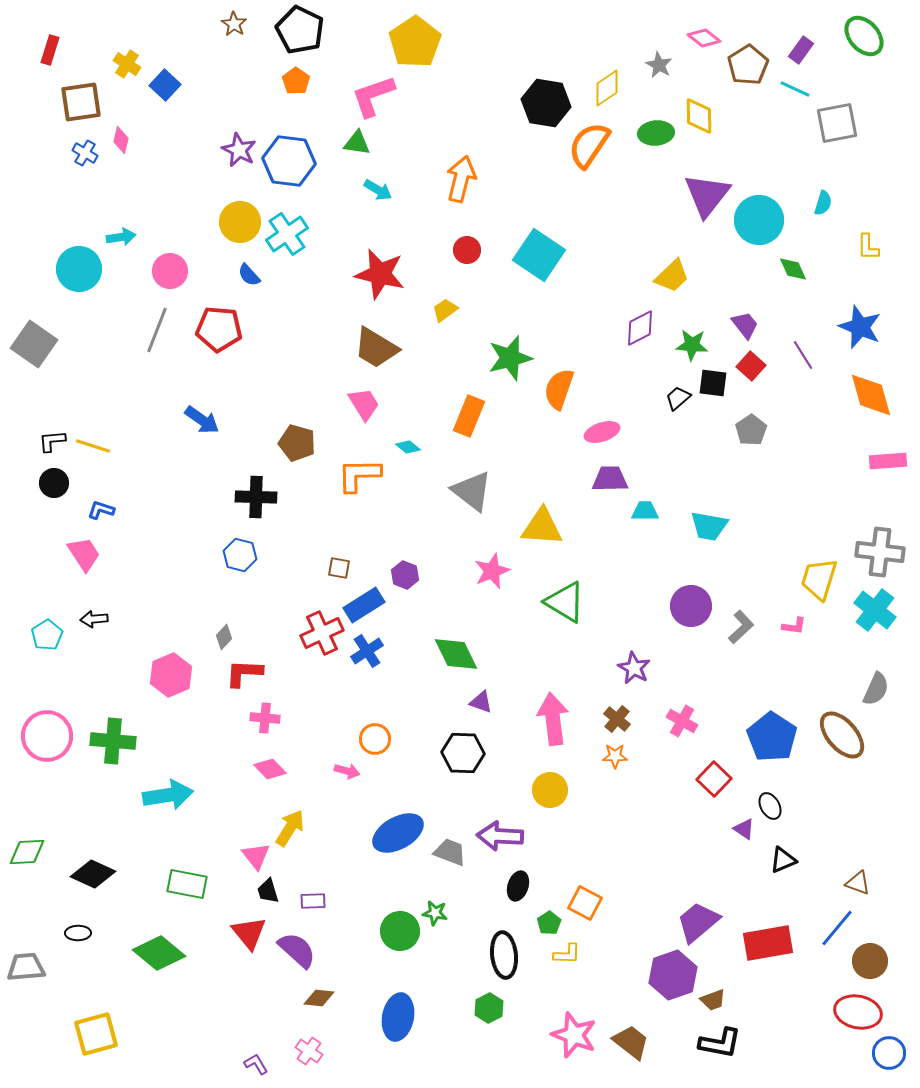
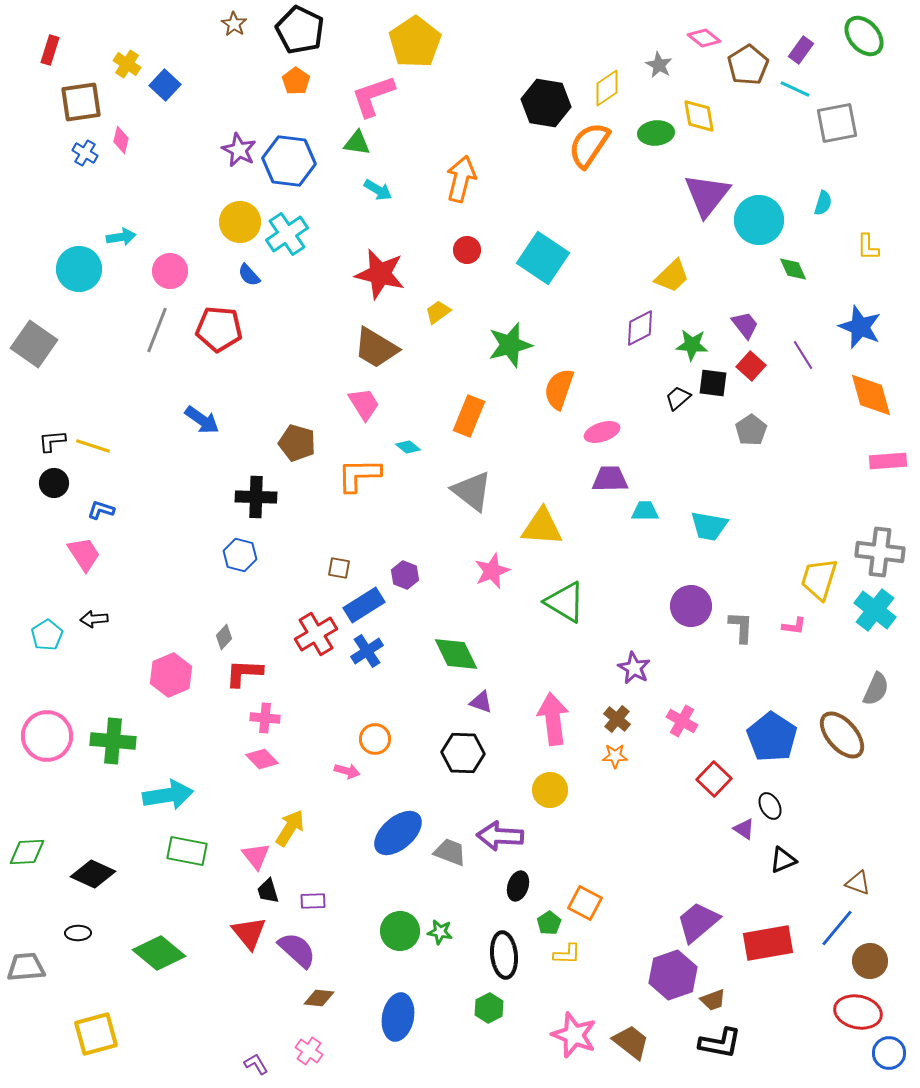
yellow diamond at (699, 116): rotated 9 degrees counterclockwise
cyan square at (539, 255): moved 4 px right, 3 px down
yellow trapezoid at (445, 310): moved 7 px left, 2 px down
green star at (510, 358): moved 13 px up
gray L-shape at (741, 627): rotated 44 degrees counterclockwise
red cross at (322, 633): moved 6 px left, 1 px down; rotated 6 degrees counterclockwise
pink diamond at (270, 769): moved 8 px left, 10 px up
blue ellipse at (398, 833): rotated 12 degrees counterclockwise
green rectangle at (187, 884): moved 33 px up
green star at (435, 913): moved 5 px right, 19 px down
